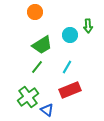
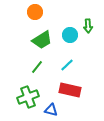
green trapezoid: moved 5 px up
cyan line: moved 2 px up; rotated 16 degrees clockwise
red rectangle: rotated 35 degrees clockwise
green cross: rotated 15 degrees clockwise
blue triangle: moved 4 px right; rotated 24 degrees counterclockwise
